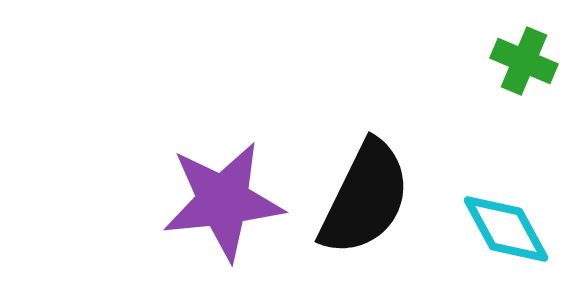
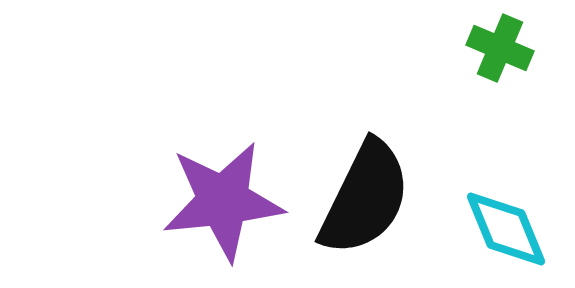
green cross: moved 24 px left, 13 px up
cyan diamond: rotated 6 degrees clockwise
